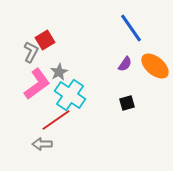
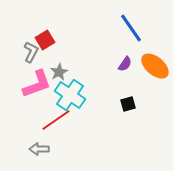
pink L-shape: rotated 16 degrees clockwise
black square: moved 1 px right, 1 px down
gray arrow: moved 3 px left, 5 px down
